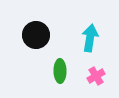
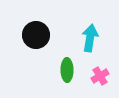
green ellipse: moved 7 px right, 1 px up
pink cross: moved 4 px right
